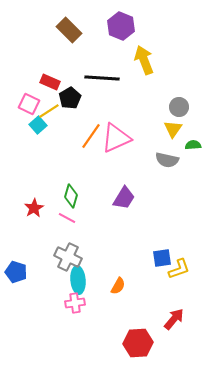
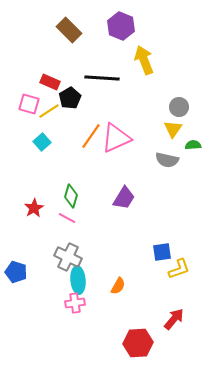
pink square: rotated 10 degrees counterclockwise
cyan square: moved 4 px right, 17 px down
blue square: moved 6 px up
